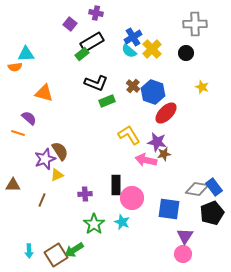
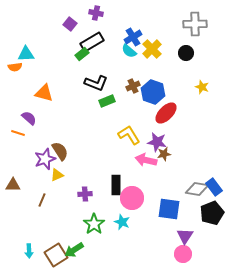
brown cross at (133, 86): rotated 24 degrees clockwise
